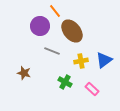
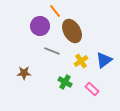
brown ellipse: rotated 10 degrees clockwise
yellow cross: rotated 24 degrees counterclockwise
brown star: rotated 16 degrees counterclockwise
